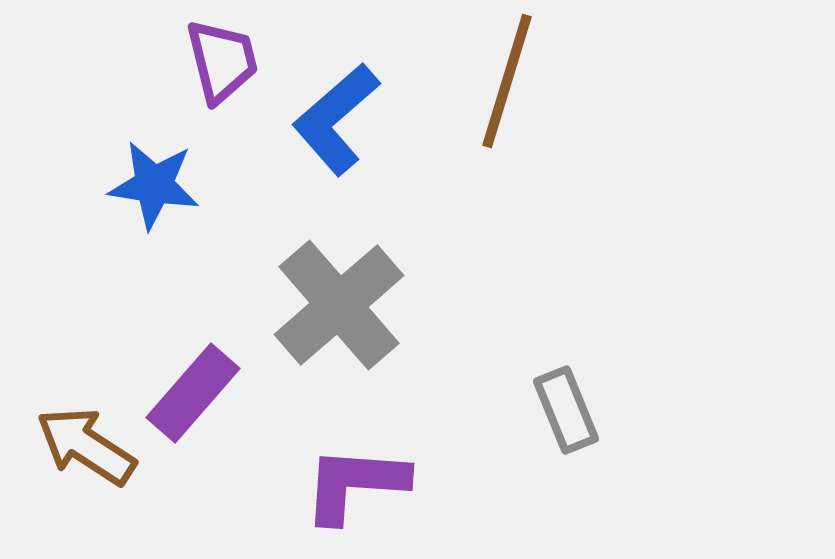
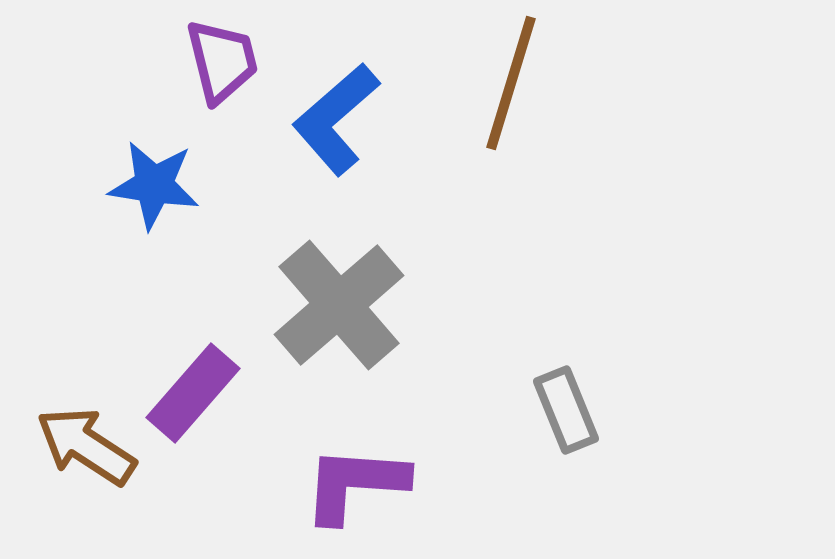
brown line: moved 4 px right, 2 px down
